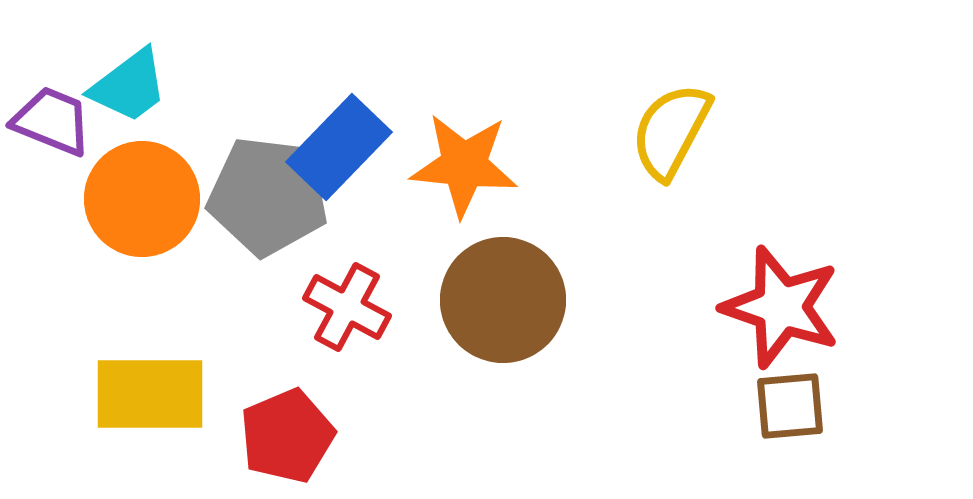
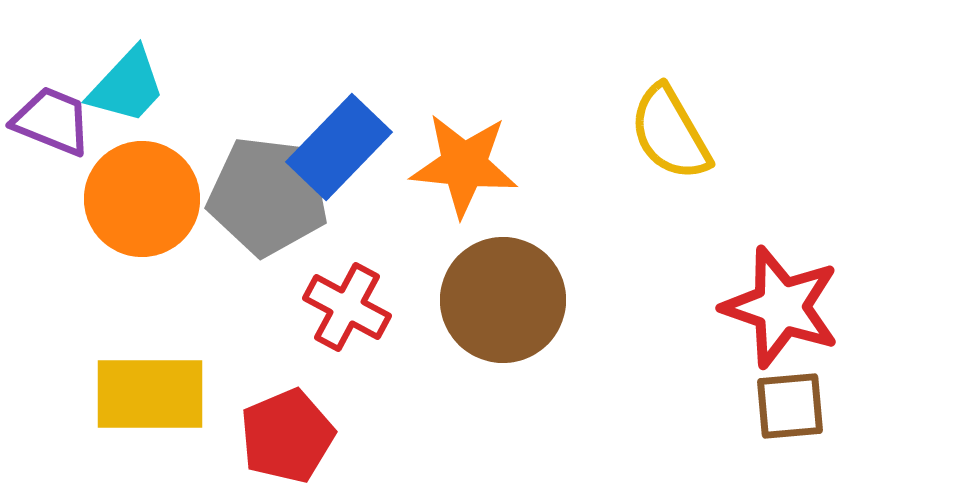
cyan trapezoid: moved 2 px left; rotated 10 degrees counterclockwise
yellow semicircle: moved 1 px left, 2 px down; rotated 58 degrees counterclockwise
